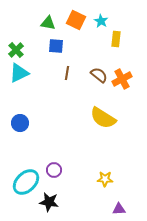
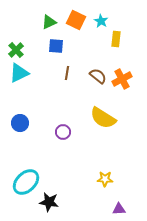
green triangle: moved 1 px right, 1 px up; rotated 35 degrees counterclockwise
brown semicircle: moved 1 px left, 1 px down
purple circle: moved 9 px right, 38 px up
